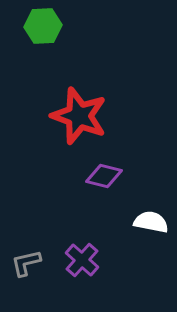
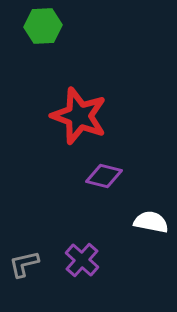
gray L-shape: moved 2 px left, 1 px down
